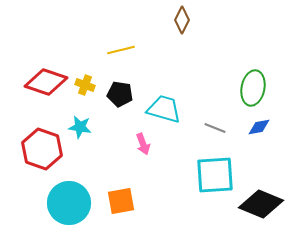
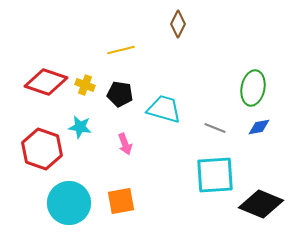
brown diamond: moved 4 px left, 4 px down
pink arrow: moved 18 px left
